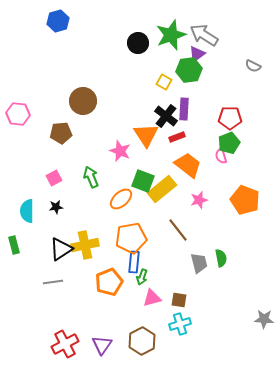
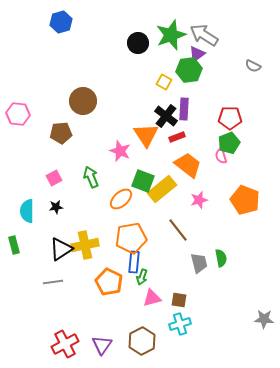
blue hexagon at (58, 21): moved 3 px right, 1 px down
orange pentagon at (109, 282): rotated 24 degrees counterclockwise
